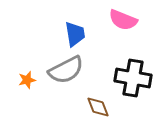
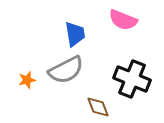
black cross: moved 1 px left, 1 px down; rotated 12 degrees clockwise
